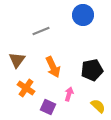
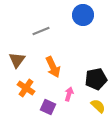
black pentagon: moved 4 px right, 9 px down
